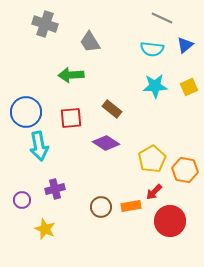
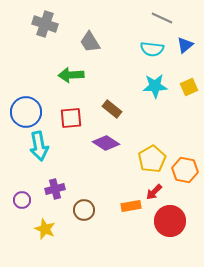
brown circle: moved 17 px left, 3 px down
